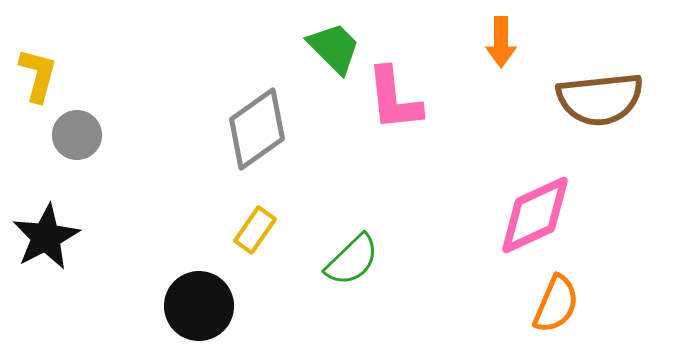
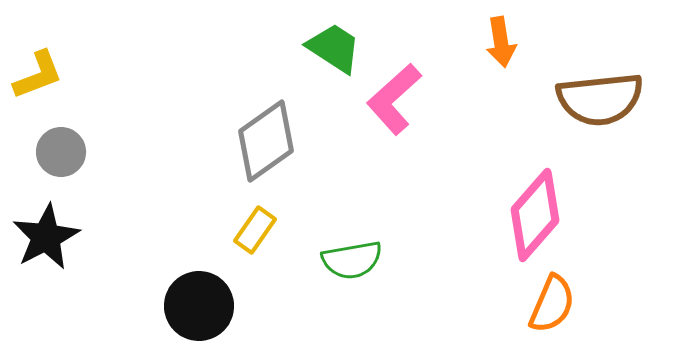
orange arrow: rotated 9 degrees counterclockwise
green trapezoid: rotated 12 degrees counterclockwise
yellow L-shape: rotated 54 degrees clockwise
pink L-shape: rotated 54 degrees clockwise
gray diamond: moved 9 px right, 12 px down
gray circle: moved 16 px left, 17 px down
pink diamond: rotated 24 degrees counterclockwise
green semicircle: rotated 34 degrees clockwise
orange semicircle: moved 4 px left
